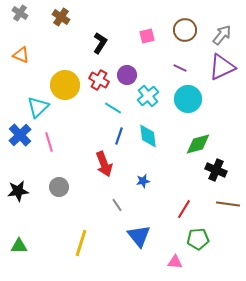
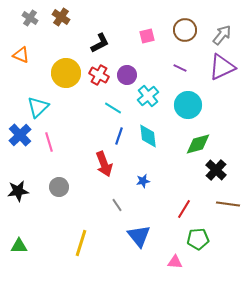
gray cross: moved 10 px right, 5 px down
black L-shape: rotated 30 degrees clockwise
red cross: moved 5 px up
yellow circle: moved 1 px right, 12 px up
cyan circle: moved 6 px down
black cross: rotated 20 degrees clockwise
